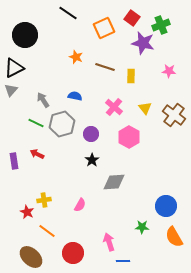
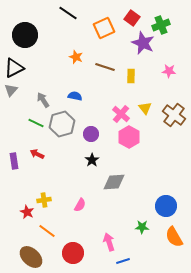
purple star: rotated 10 degrees clockwise
pink cross: moved 7 px right, 7 px down
blue line: rotated 16 degrees counterclockwise
